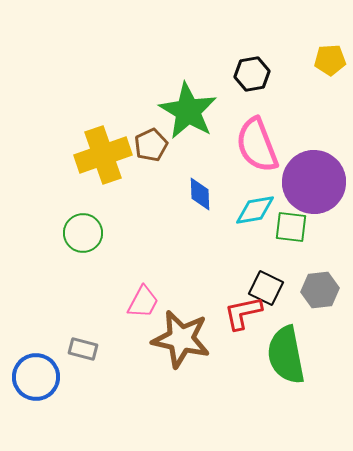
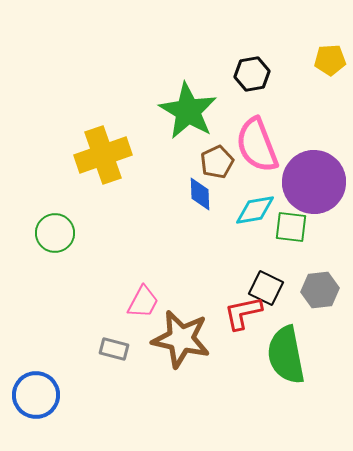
brown pentagon: moved 66 px right, 17 px down
green circle: moved 28 px left
gray rectangle: moved 31 px right
blue circle: moved 18 px down
